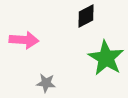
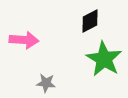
black diamond: moved 4 px right, 5 px down
green star: moved 2 px left, 1 px down
